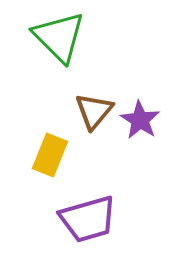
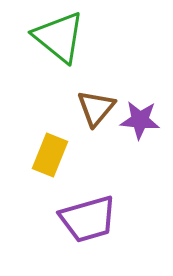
green triangle: rotated 6 degrees counterclockwise
brown triangle: moved 2 px right, 3 px up
purple star: rotated 27 degrees counterclockwise
